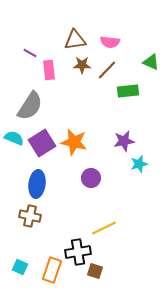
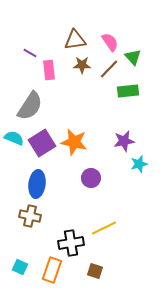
pink semicircle: rotated 132 degrees counterclockwise
green triangle: moved 18 px left, 5 px up; rotated 24 degrees clockwise
brown line: moved 2 px right, 1 px up
black cross: moved 7 px left, 9 px up
